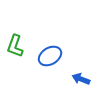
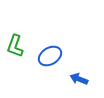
blue arrow: moved 2 px left
